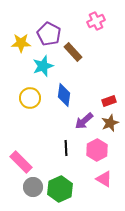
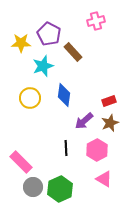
pink cross: rotated 12 degrees clockwise
